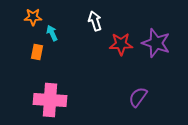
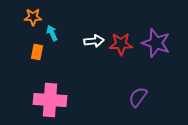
white arrow: moved 1 px left, 20 px down; rotated 102 degrees clockwise
